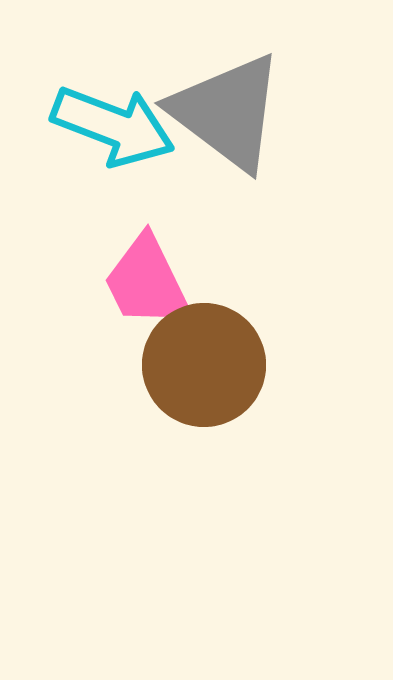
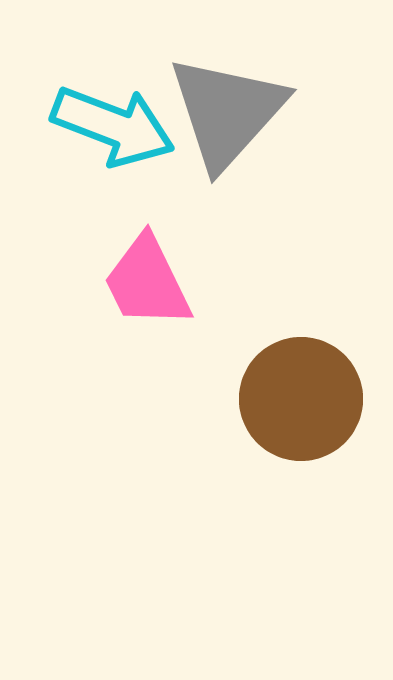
gray triangle: rotated 35 degrees clockwise
brown circle: moved 97 px right, 34 px down
